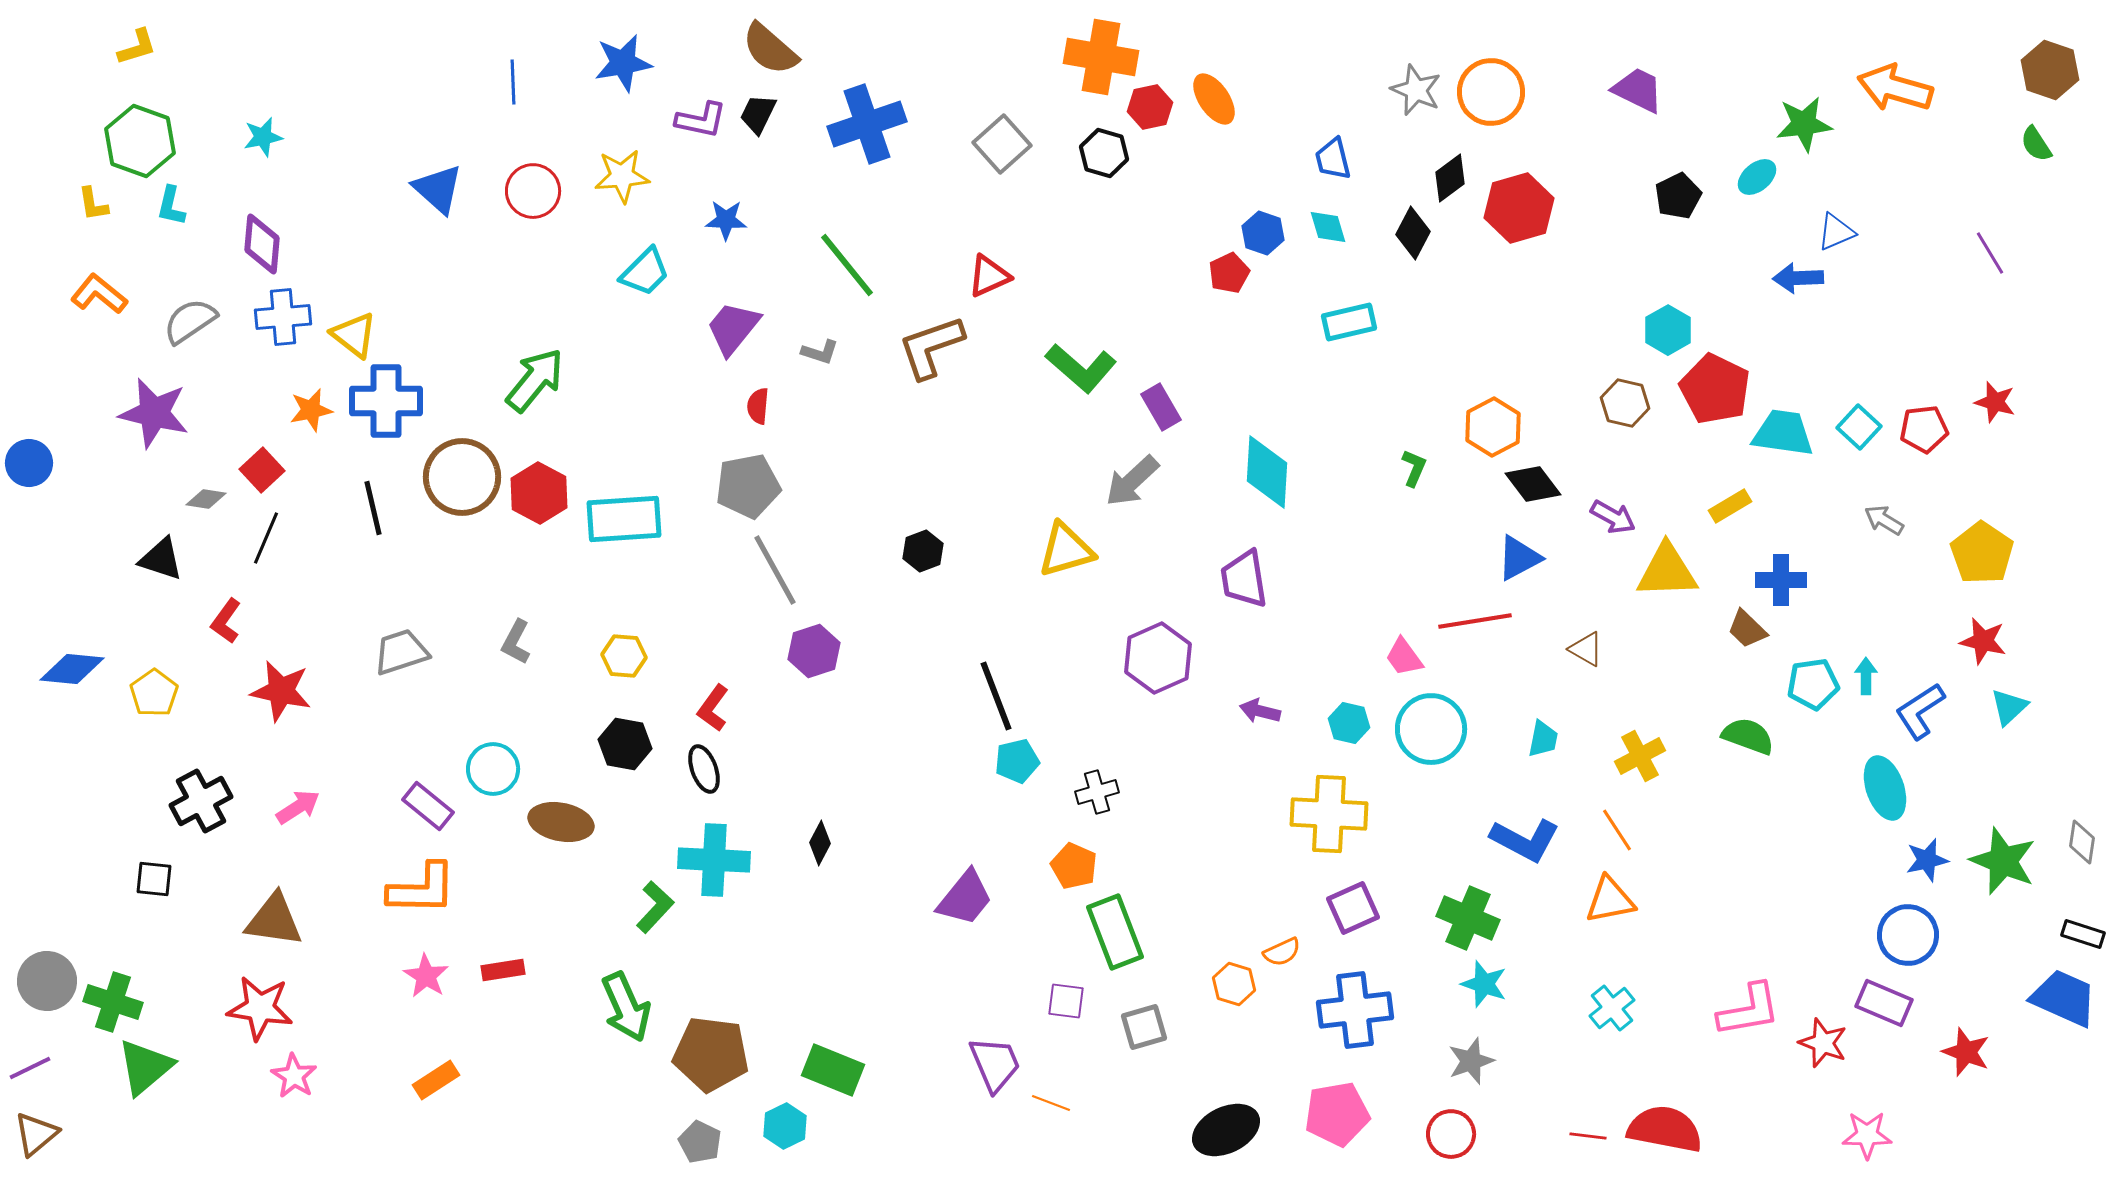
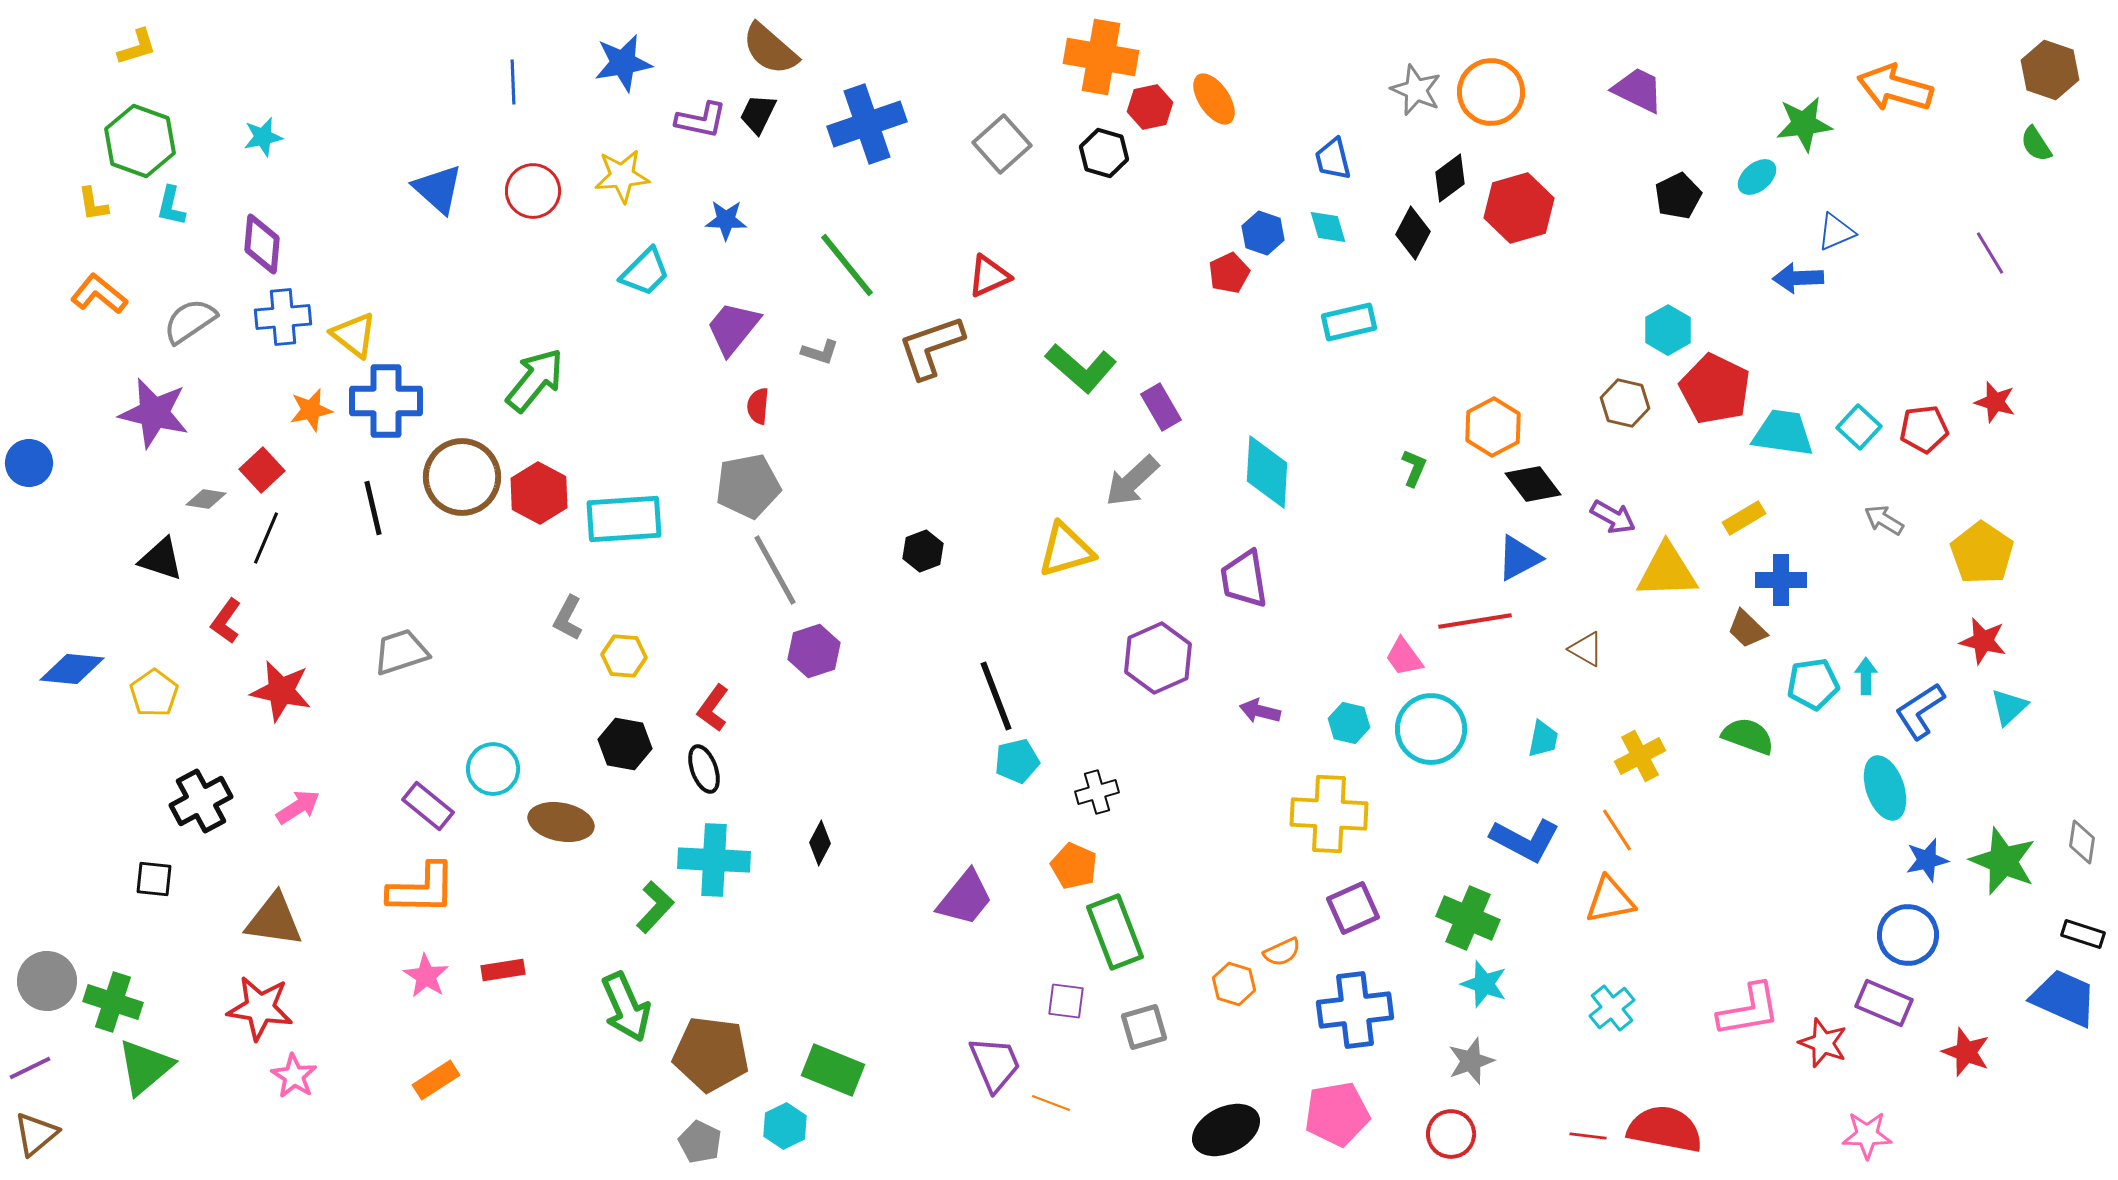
yellow rectangle at (1730, 506): moved 14 px right, 12 px down
gray L-shape at (516, 642): moved 52 px right, 24 px up
